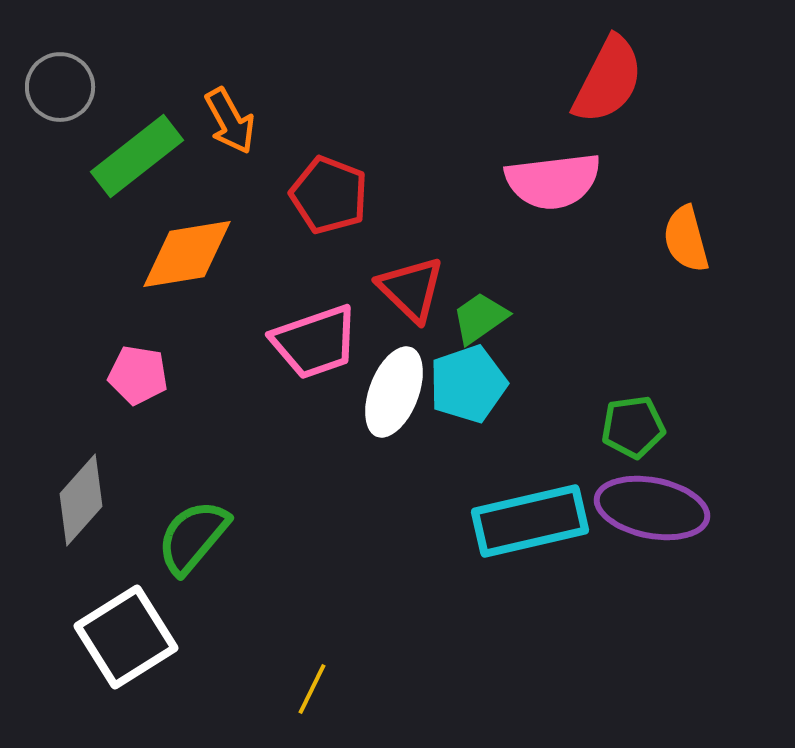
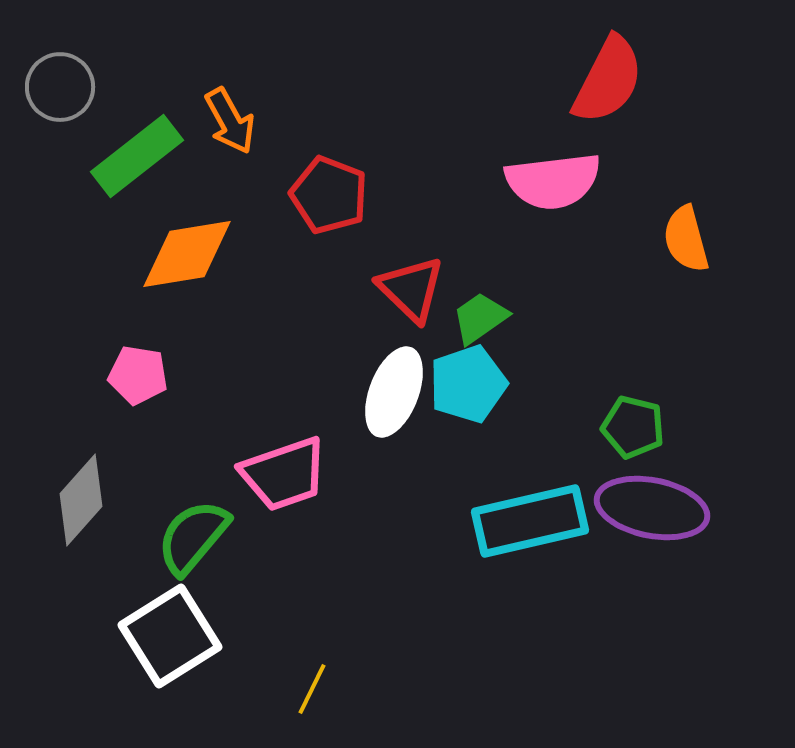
pink trapezoid: moved 31 px left, 132 px down
green pentagon: rotated 22 degrees clockwise
white square: moved 44 px right, 1 px up
